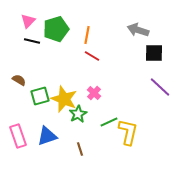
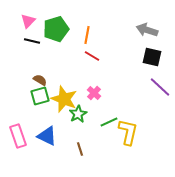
gray arrow: moved 9 px right
black square: moved 2 px left, 4 px down; rotated 12 degrees clockwise
brown semicircle: moved 21 px right
blue triangle: rotated 45 degrees clockwise
